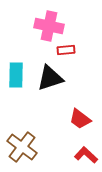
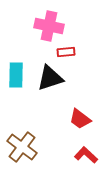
red rectangle: moved 2 px down
